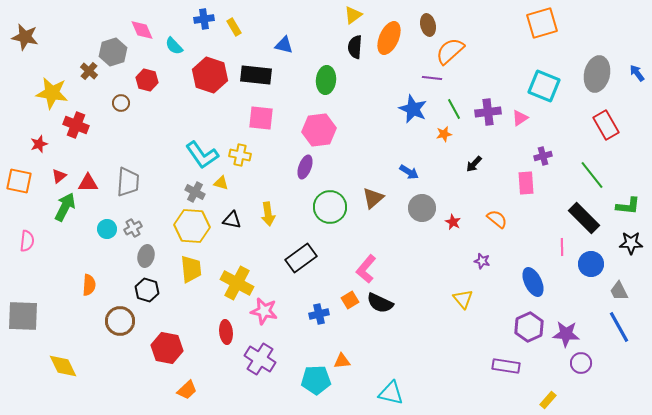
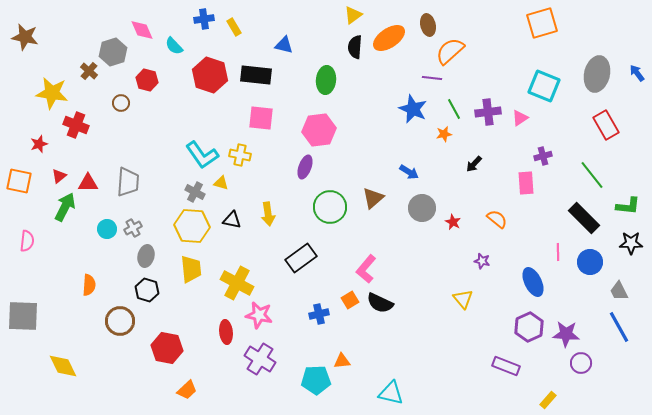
orange ellipse at (389, 38): rotated 32 degrees clockwise
pink line at (562, 247): moved 4 px left, 5 px down
blue circle at (591, 264): moved 1 px left, 2 px up
pink star at (264, 311): moved 5 px left, 4 px down
purple rectangle at (506, 366): rotated 12 degrees clockwise
